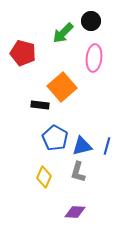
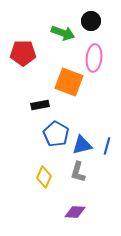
green arrow: rotated 115 degrees counterclockwise
red pentagon: rotated 15 degrees counterclockwise
orange square: moved 7 px right, 5 px up; rotated 28 degrees counterclockwise
black rectangle: rotated 18 degrees counterclockwise
blue pentagon: moved 1 px right, 4 px up
blue triangle: moved 1 px up
